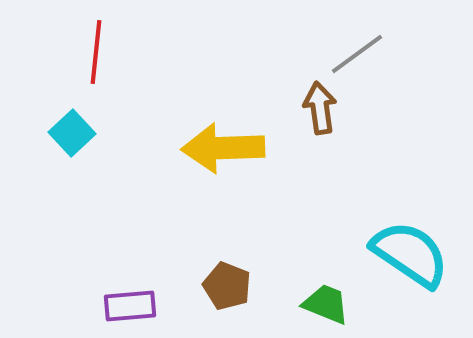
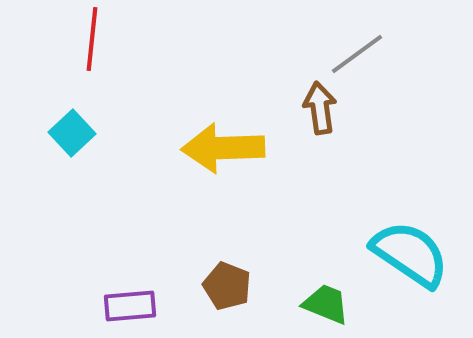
red line: moved 4 px left, 13 px up
